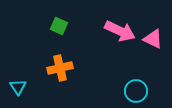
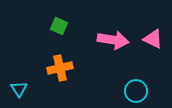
pink arrow: moved 7 px left, 9 px down; rotated 16 degrees counterclockwise
cyan triangle: moved 1 px right, 2 px down
